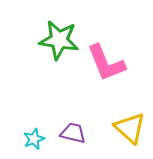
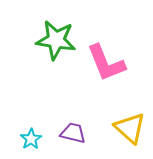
green star: moved 3 px left
cyan star: moved 3 px left; rotated 10 degrees counterclockwise
